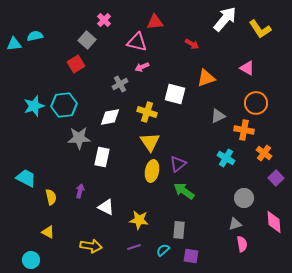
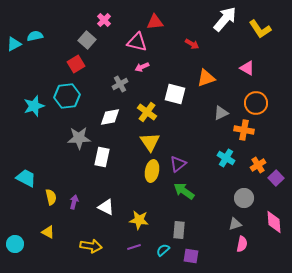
cyan triangle at (14, 44): rotated 21 degrees counterclockwise
cyan hexagon at (64, 105): moved 3 px right, 9 px up
yellow cross at (147, 112): rotated 18 degrees clockwise
gray triangle at (218, 116): moved 3 px right, 3 px up
orange cross at (264, 153): moved 6 px left, 12 px down; rotated 21 degrees clockwise
purple arrow at (80, 191): moved 6 px left, 11 px down
pink semicircle at (242, 244): rotated 21 degrees clockwise
cyan circle at (31, 260): moved 16 px left, 16 px up
